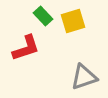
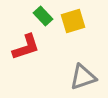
red L-shape: moved 1 px up
gray triangle: moved 1 px left
